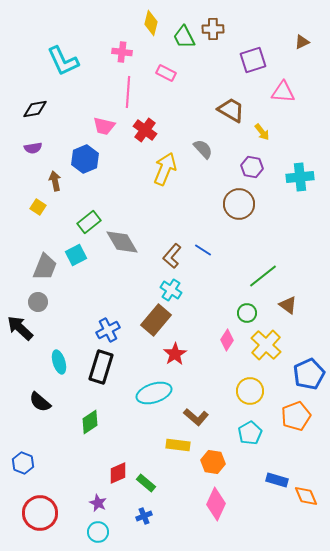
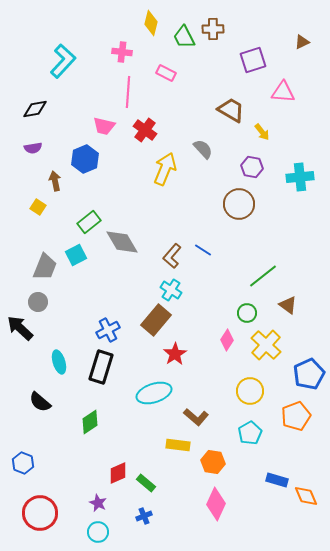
cyan L-shape at (63, 61): rotated 112 degrees counterclockwise
